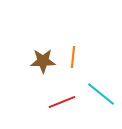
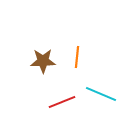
orange line: moved 4 px right
cyan line: rotated 16 degrees counterclockwise
